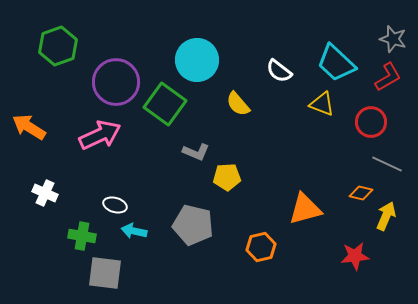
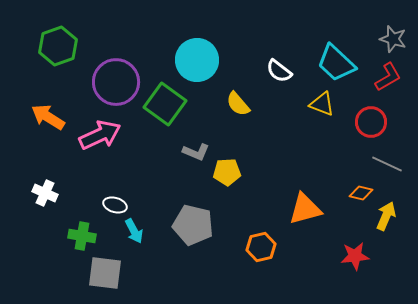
orange arrow: moved 19 px right, 10 px up
yellow pentagon: moved 5 px up
cyan arrow: rotated 130 degrees counterclockwise
